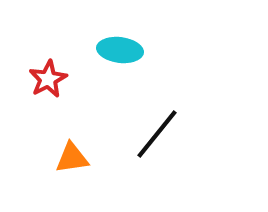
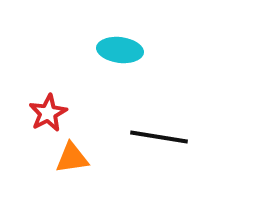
red star: moved 34 px down
black line: moved 2 px right, 3 px down; rotated 60 degrees clockwise
